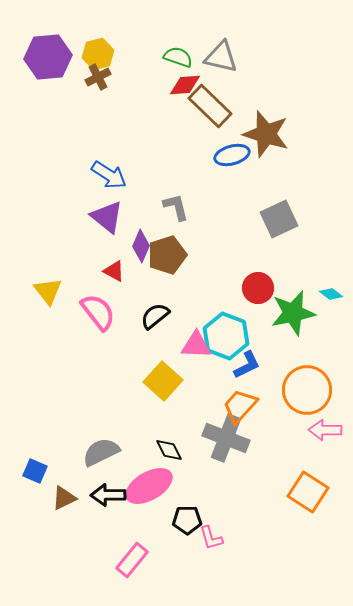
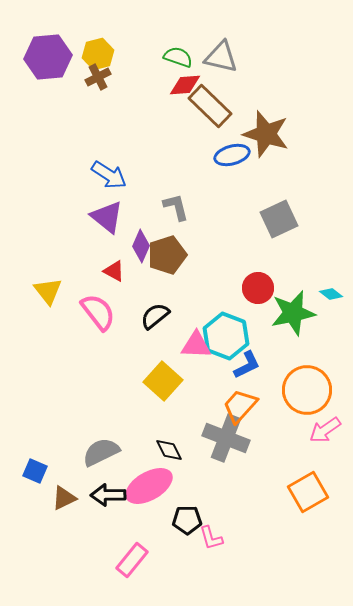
pink arrow: rotated 36 degrees counterclockwise
orange square: rotated 27 degrees clockwise
